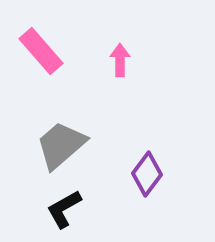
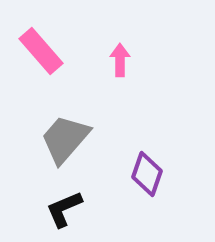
gray trapezoid: moved 4 px right, 6 px up; rotated 8 degrees counterclockwise
purple diamond: rotated 18 degrees counterclockwise
black L-shape: rotated 6 degrees clockwise
